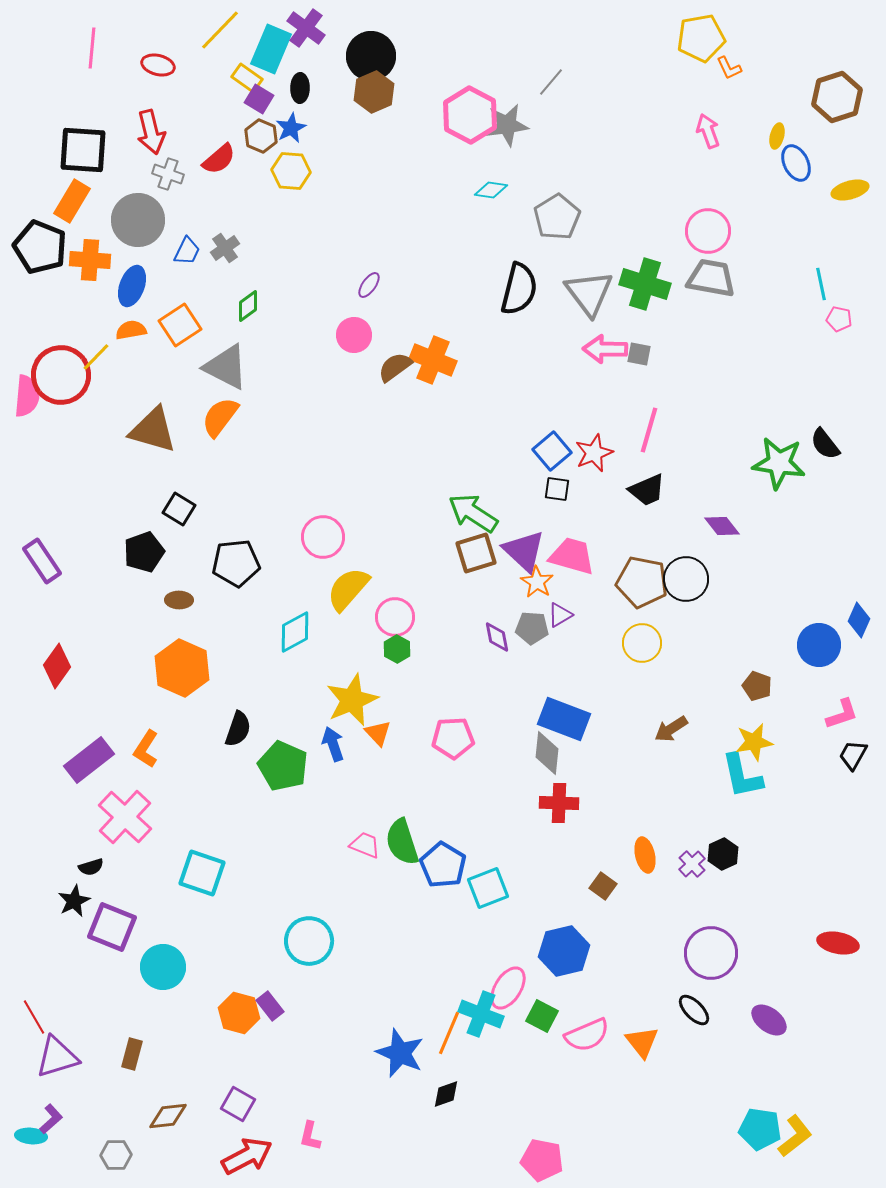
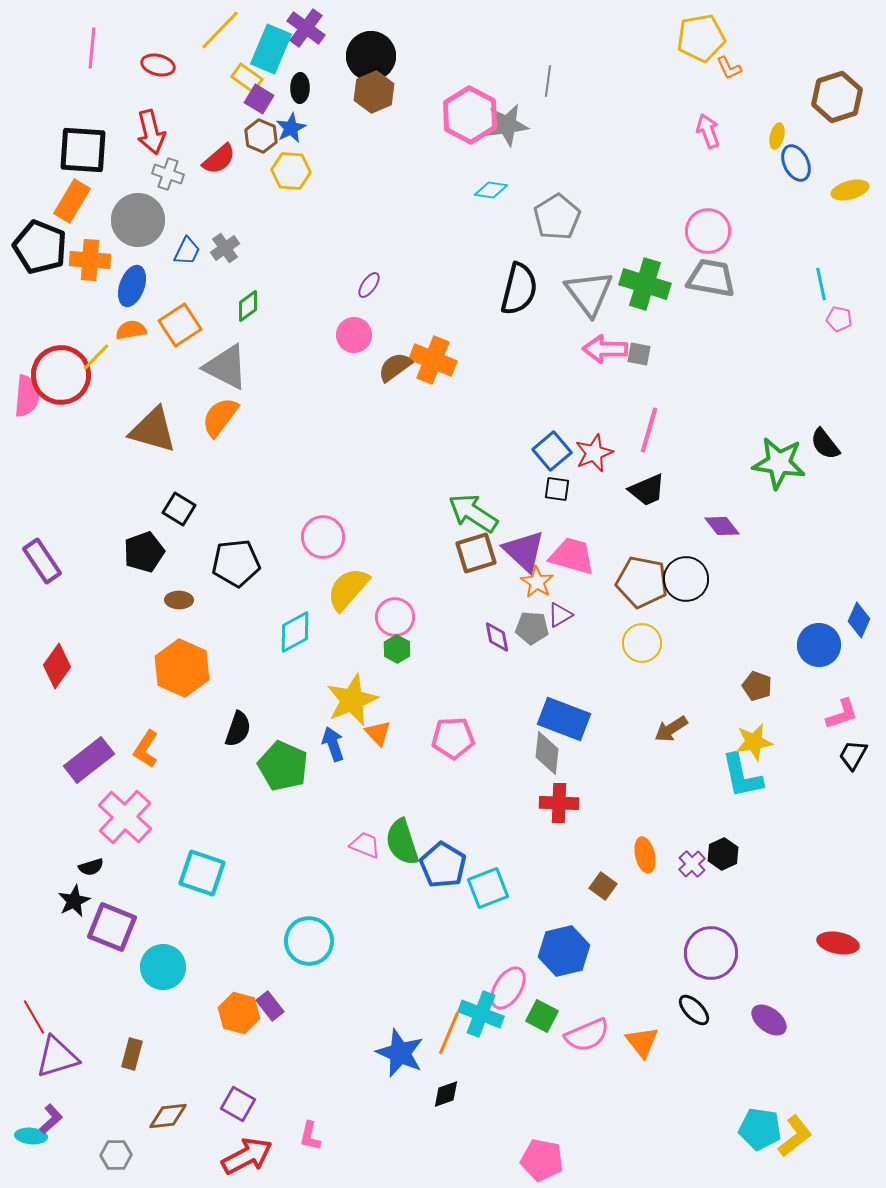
gray line at (551, 82): moved 3 px left, 1 px up; rotated 32 degrees counterclockwise
